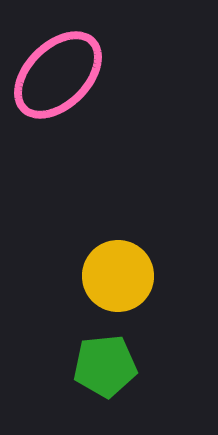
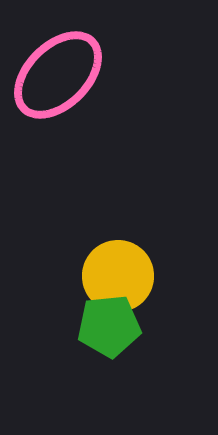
green pentagon: moved 4 px right, 40 px up
